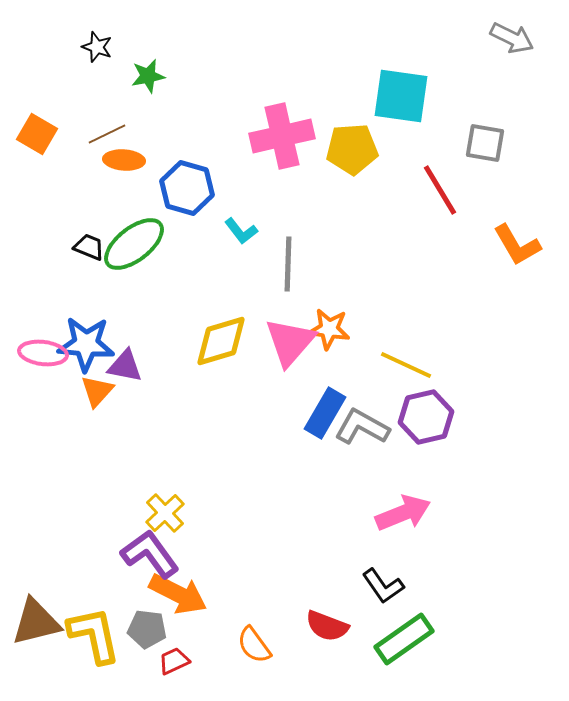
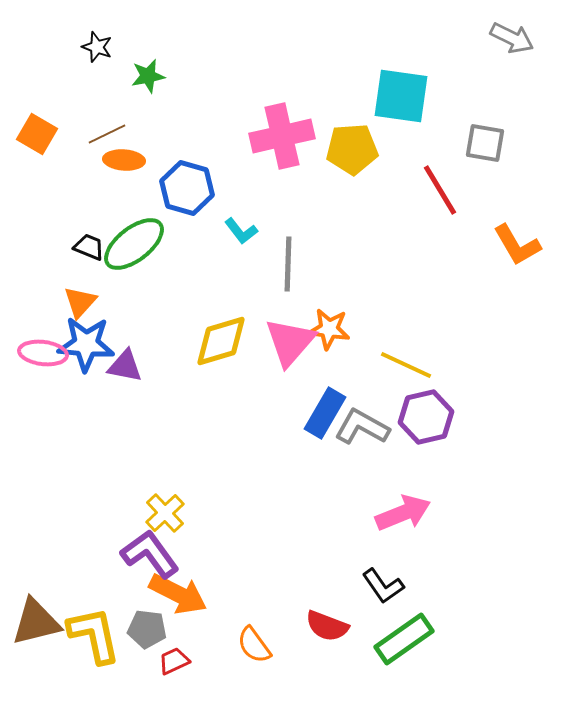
orange triangle: moved 17 px left, 89 px up
